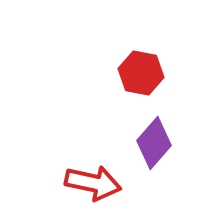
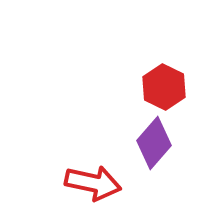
red hexagon: moved 23 px right, 14 px down; rotated 15 degrees clockwise
